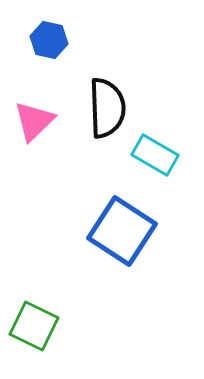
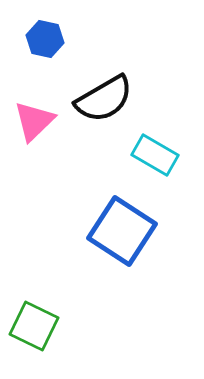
blue hexagon: moved 4 px left, 1 px up
black semicircle: moved 3 px left, 9 px up; rotated 62 degrees clockwise
